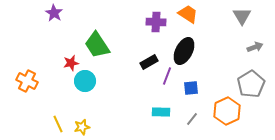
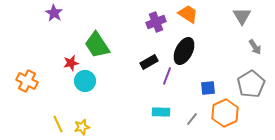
purple cross: rotated 24 degrees counterclockwise
gray arrow: rotated 77 degrees clockwise
blue square: moved 17 px right
orange hexagon: moved 2 px left, 2 px down
